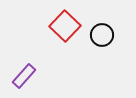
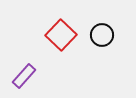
red square: moved 4 px left, 9 px down
